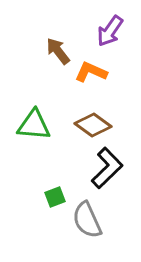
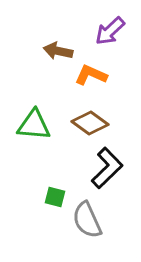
purple arrow: rotated 12 degrees clockwise
brown arrow: rotated 40 degrees counterclockwise
orange L-shape: moved 3 px down
brown diamond: moved 3 px left, 2 px up
green square: rotated 35 degrees clockwise
